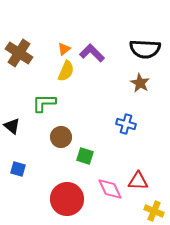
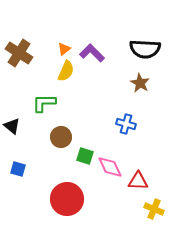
pink diamond: moved 22 px up
yellow cross: moved 2 px up
